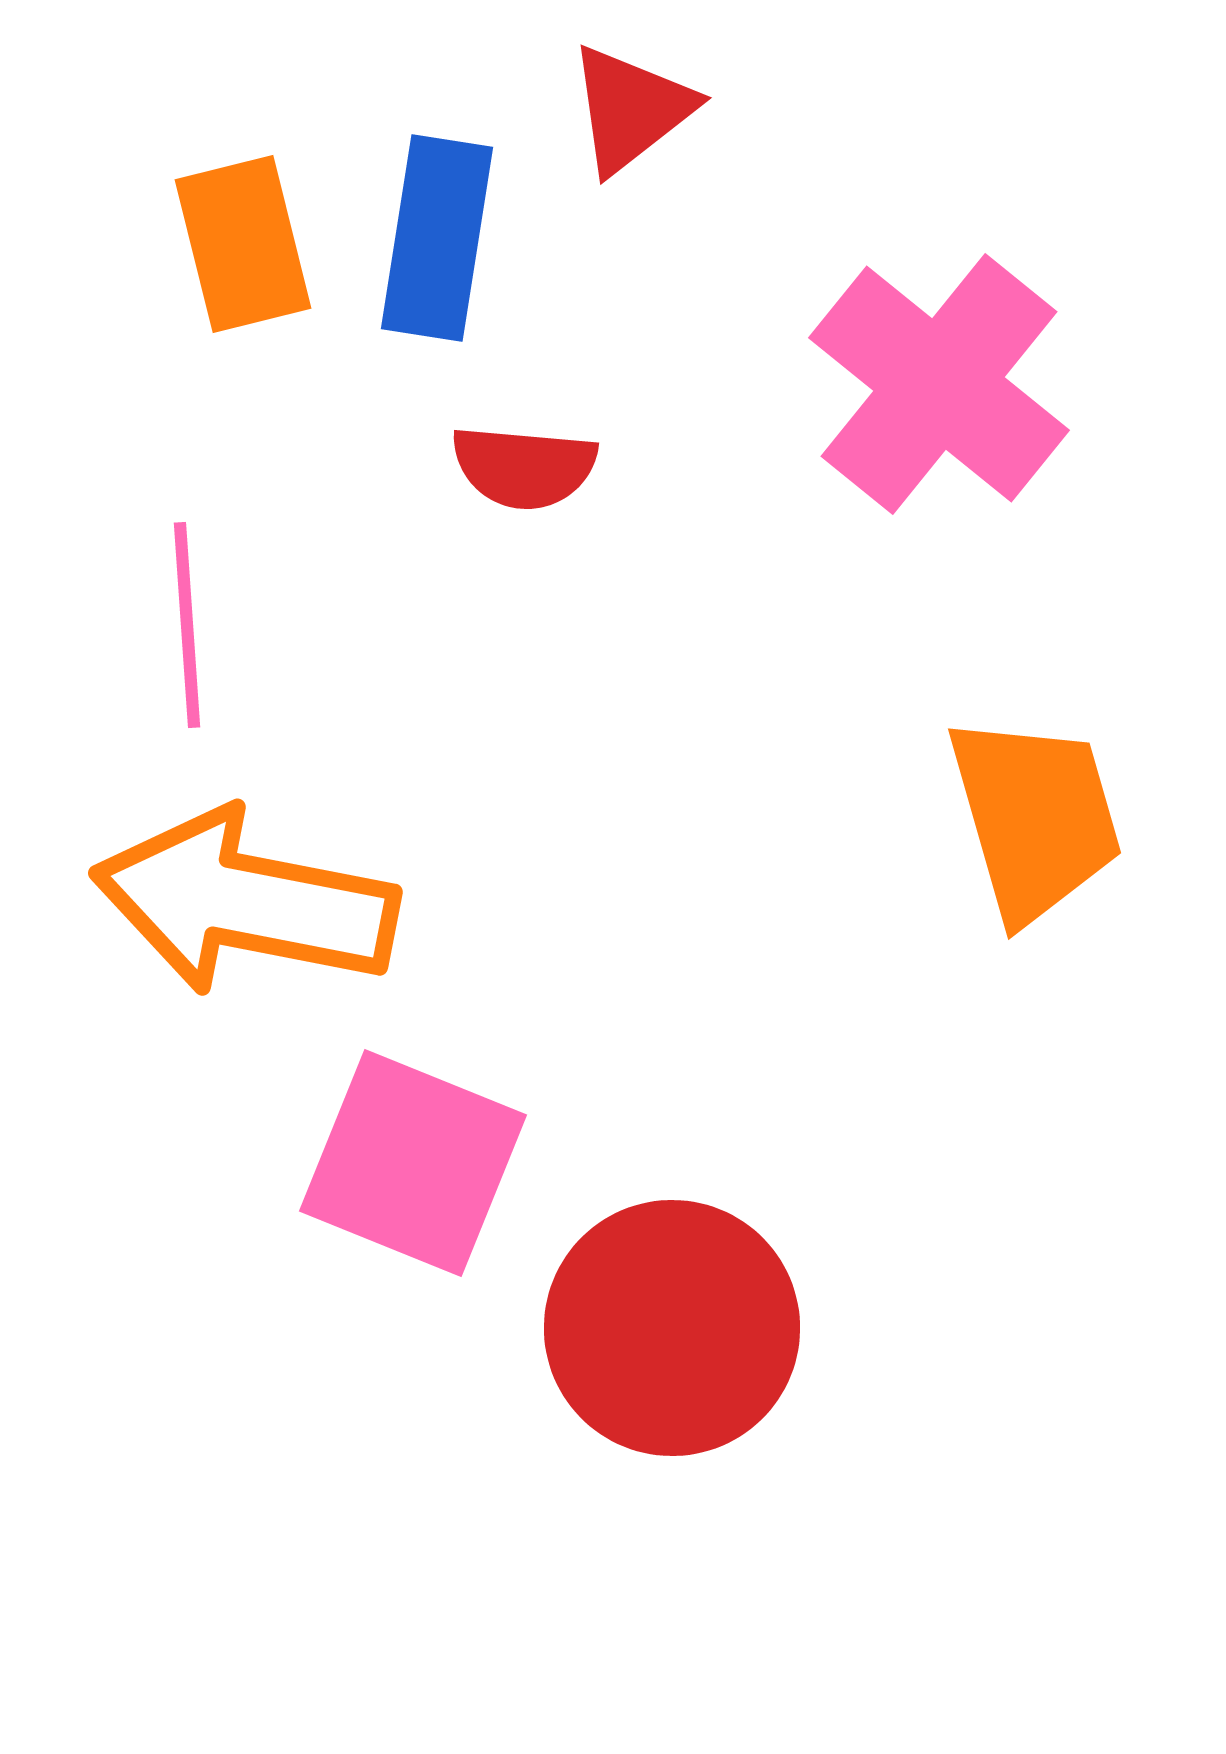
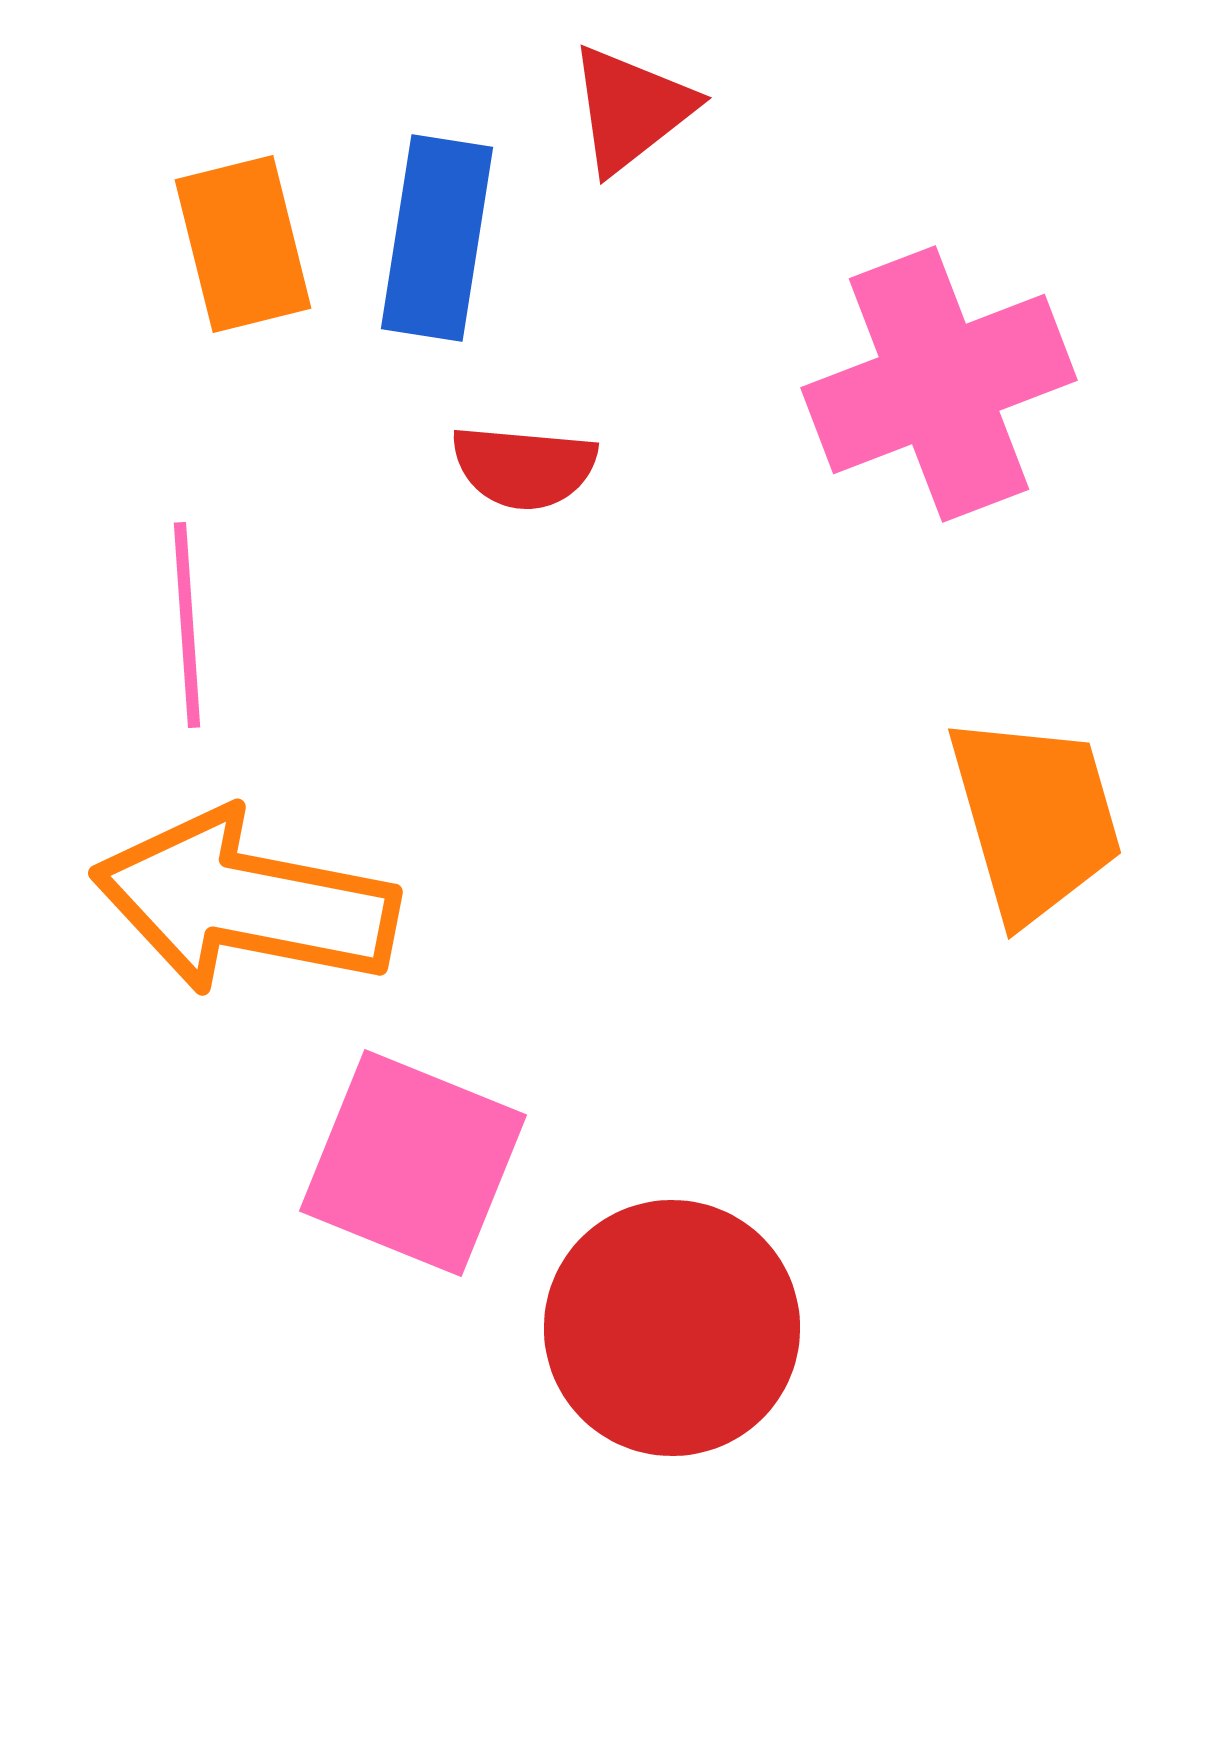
pink cross: rotated 30 degrees clockwise
